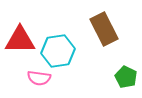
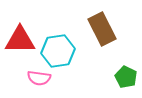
brown rectangle: moved 2 px left
